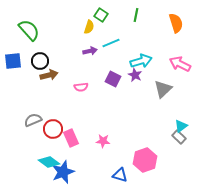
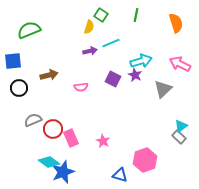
green semicircle: rotated 70 degrees counterclockwise
black circle: moved 21 px left, 27 px down
pink star: rotated 24 degrees clockwise
